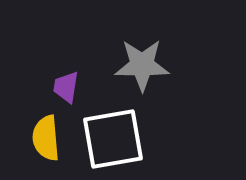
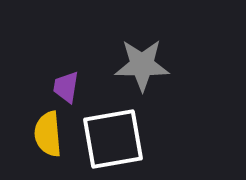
yellow semicircle: moved 2 px right, 4 px up
